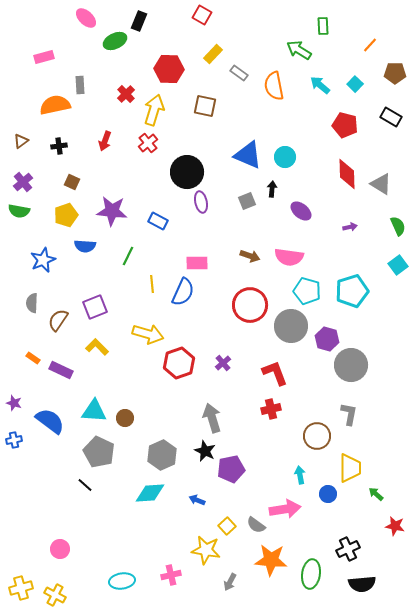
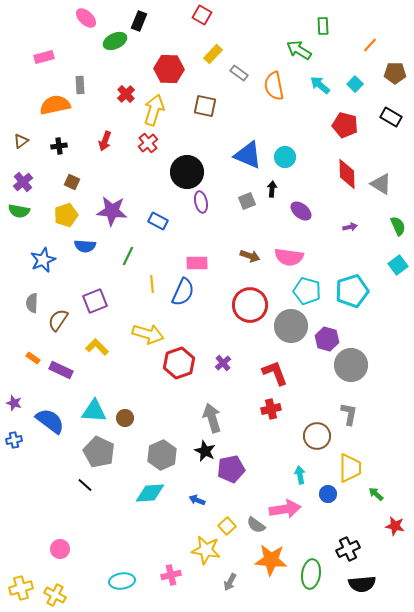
purple square at (95, 307): moved 6 px up
